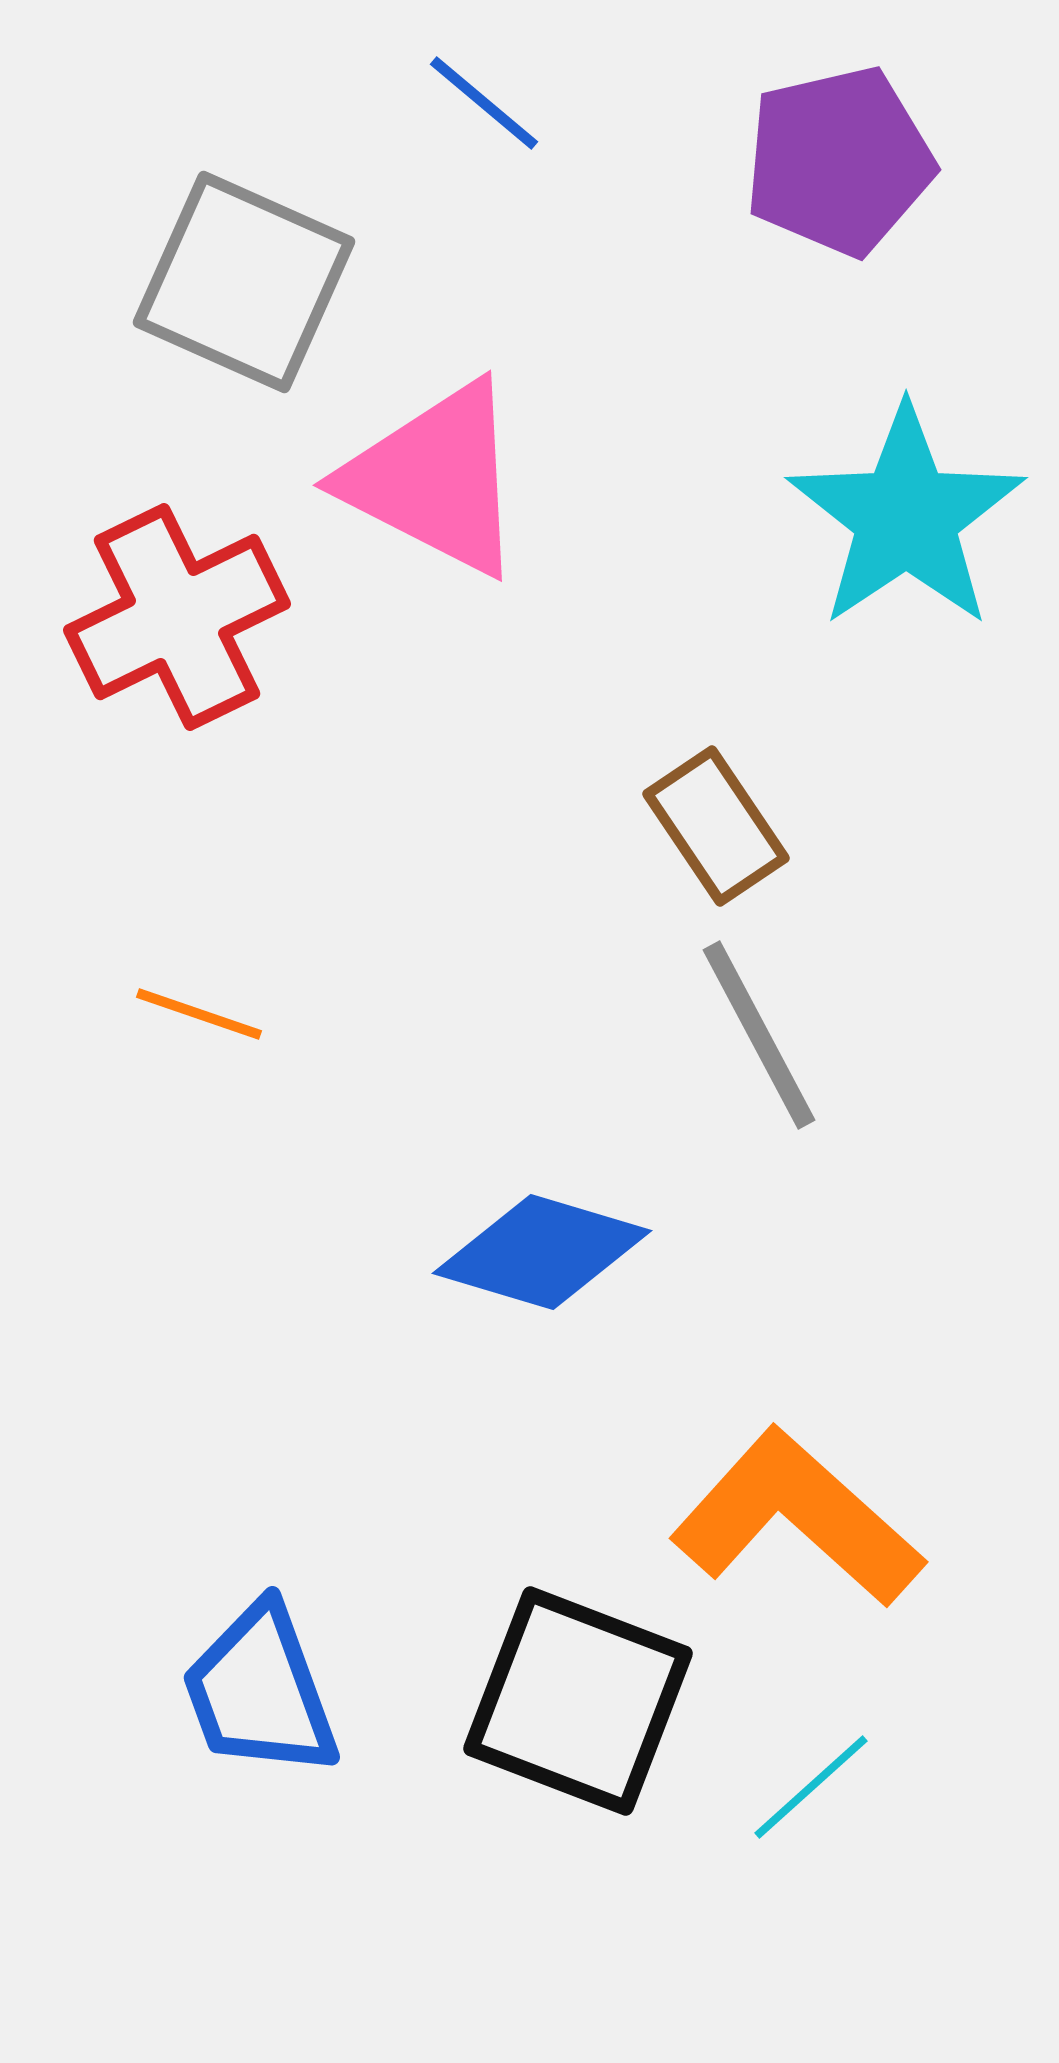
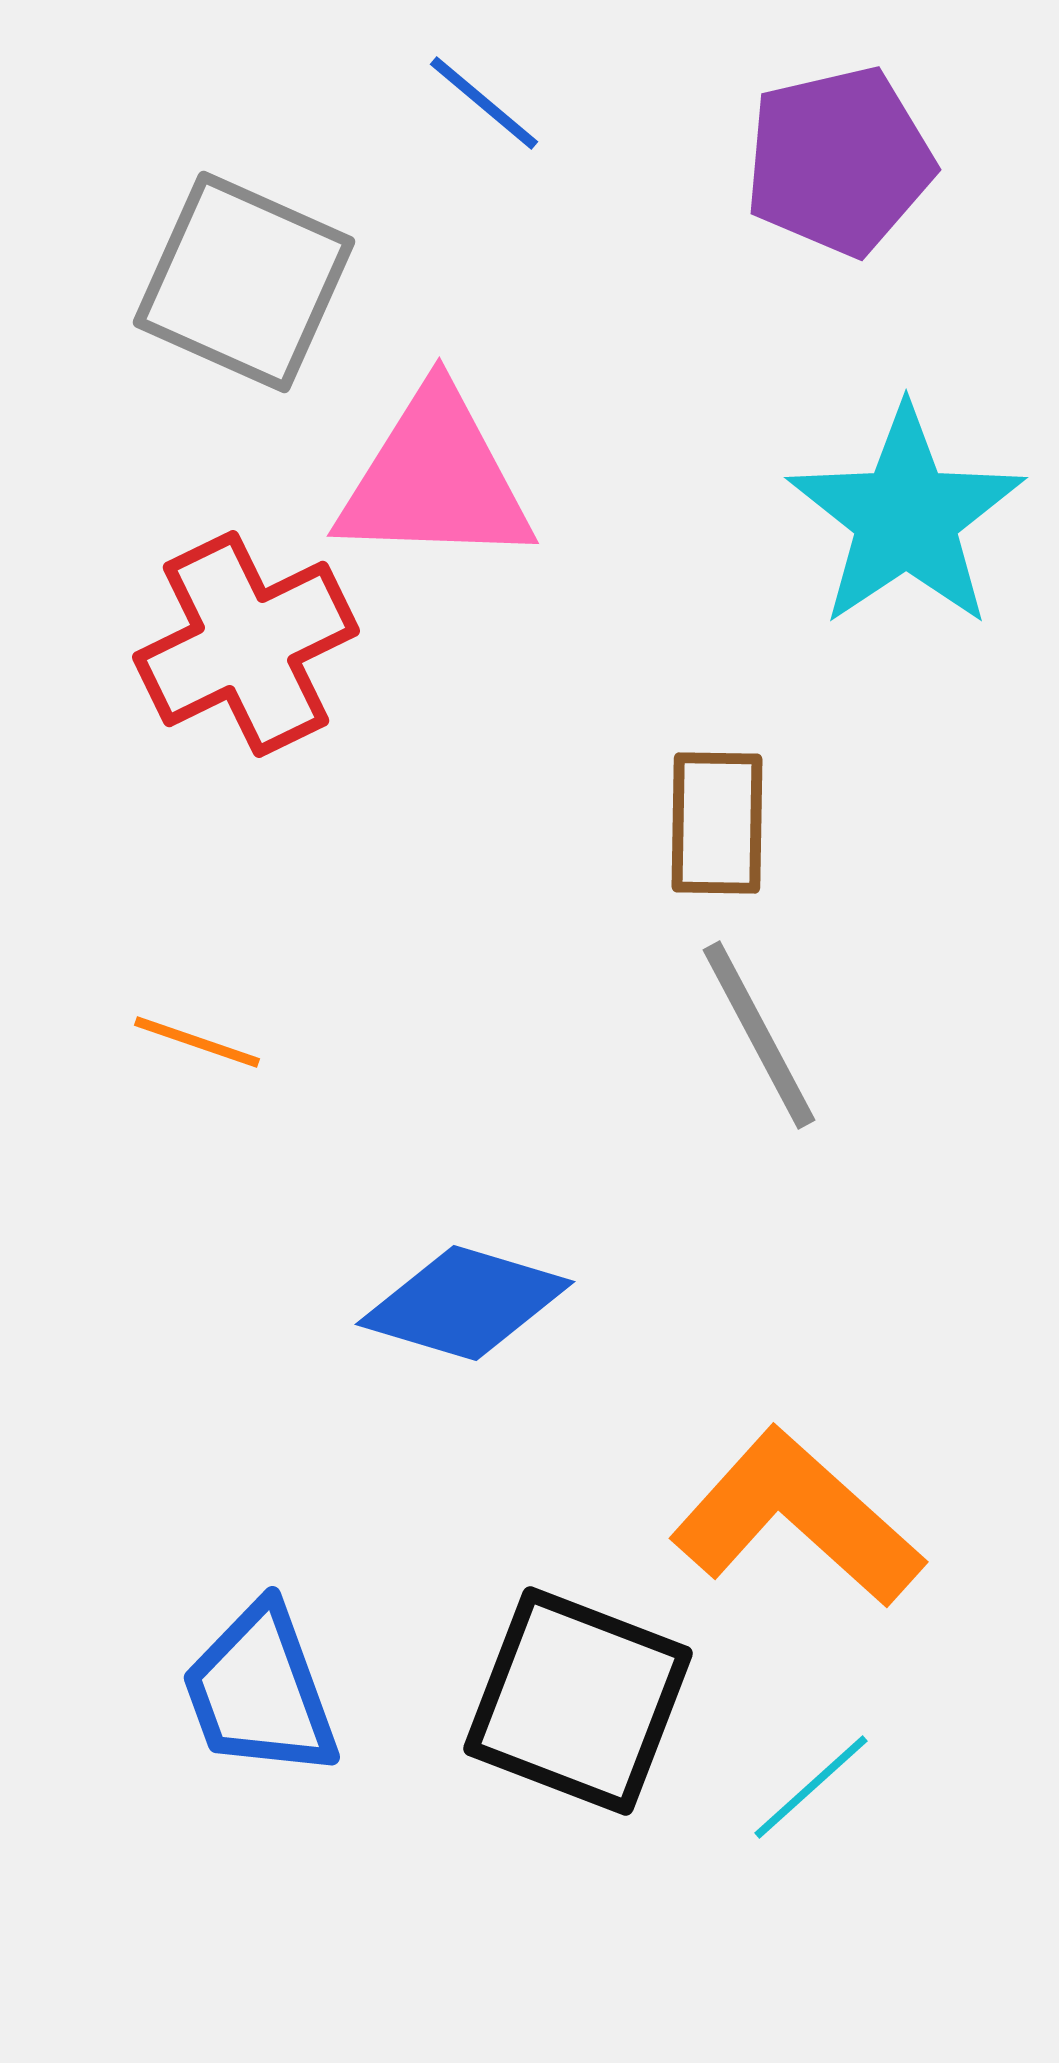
pink triangle: rotated 25 degrees counterclockwise
red cross: moved 69 px right, 27 px down
brown rectangle: moved 1 px right, 3 px up; rotated 35 degrees clockwise
orange line: moved 2 px left, 28 px down
blue diamond: moved 77 px left, 51 px down
